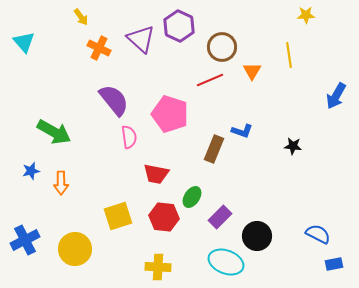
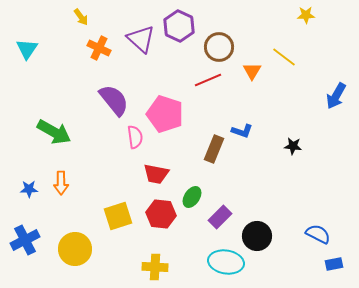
cyan triangle: moved 3 px right, 7 px down; rotated 15 degrees clockwise
brown circle: moved 3 px left
yellow line: moved 5 px left, 2 px down; rotated 45 degrees counterclockwise
red line: moved 2 px left
pink pentagon: moved 5 px left
pink semicircle: moved 6 px right
blue star: moved 2 px left, 18 px down; rotated 12 degrees clockwise
red hexagon: moved 3 px left, 3 px up
cyan ellipse: rotated 12 degrees counterclockwise
yellow cross: moved 3 px left
